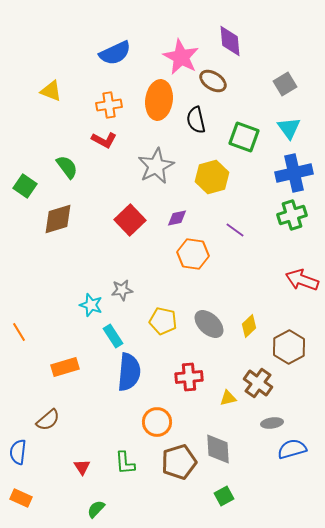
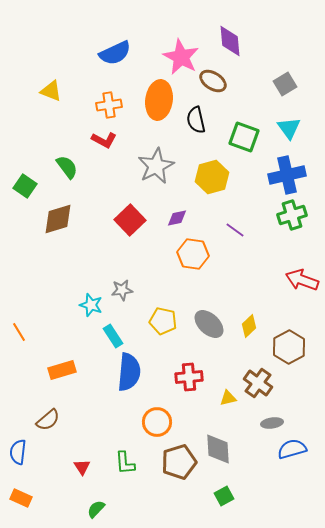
blue cross at (294, 173): moved 7 px left, 2 px down
orange rectangle at (65, 367): moved 3 px left, 3 px down
